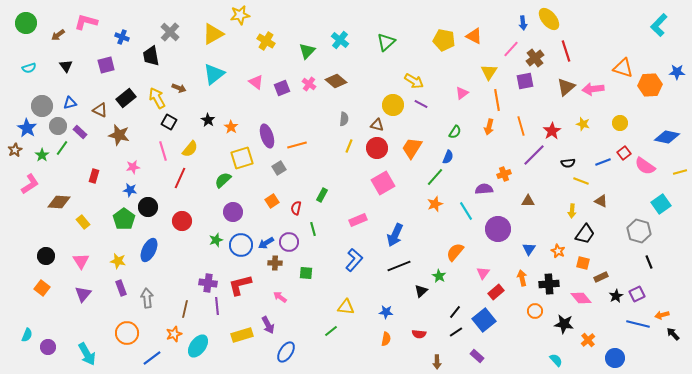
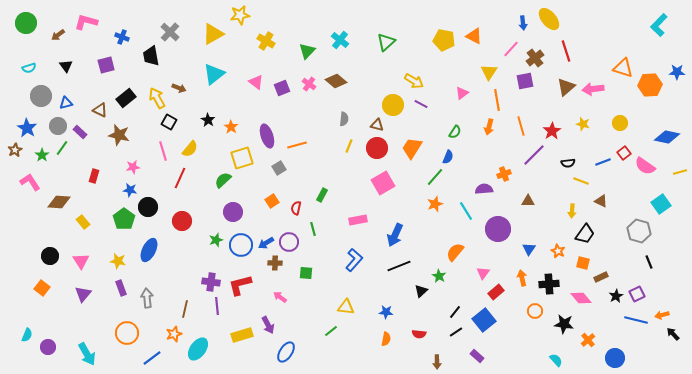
blue triangle at (70, 103): moved 4 px left
gray circle at (42, 106): moved 1 px left, 10 px up
pink L-shape at (30, 184): moved 2 px up; rotated 90 degrees counterclockwise
pink rectangle at (358, 220): rotated 12 degrees clockwise
black circle at (46, 256): moved 4 px right
purple cross at (208, 283): moved 3 px right, 1 px up
blue line at (638, 324): moved 2 px left, 4 px up
cyan ellipse at (198, 346): moved 3 px down
